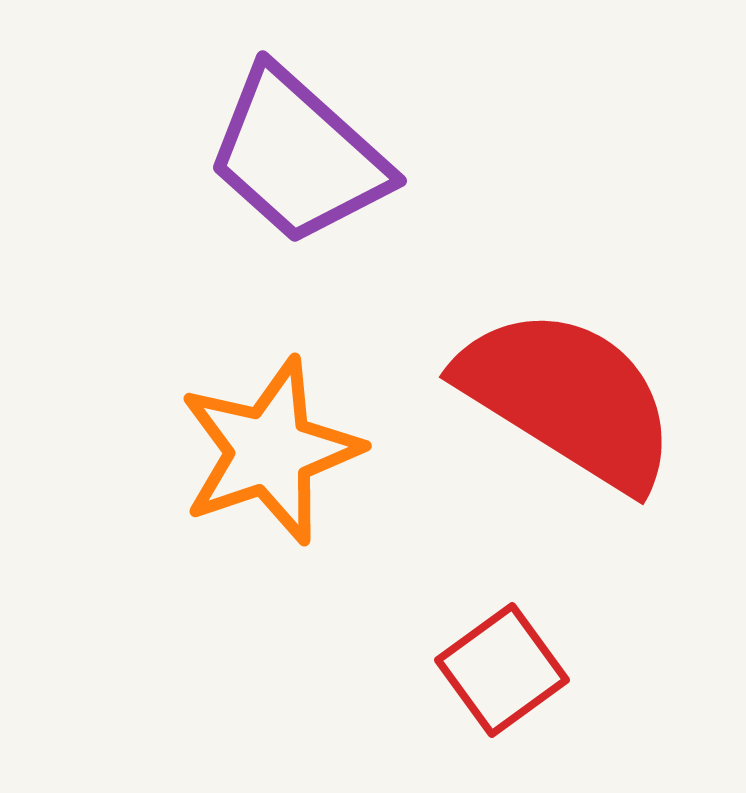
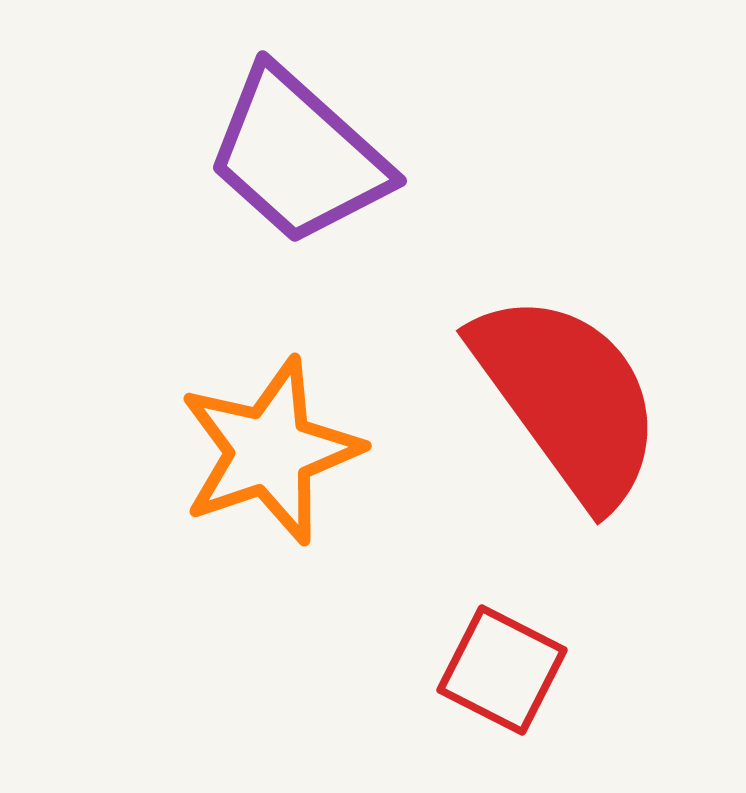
red semicircle: rotated 22 degrees clockwise
red square: rotated 27 degrees counterclockwise
